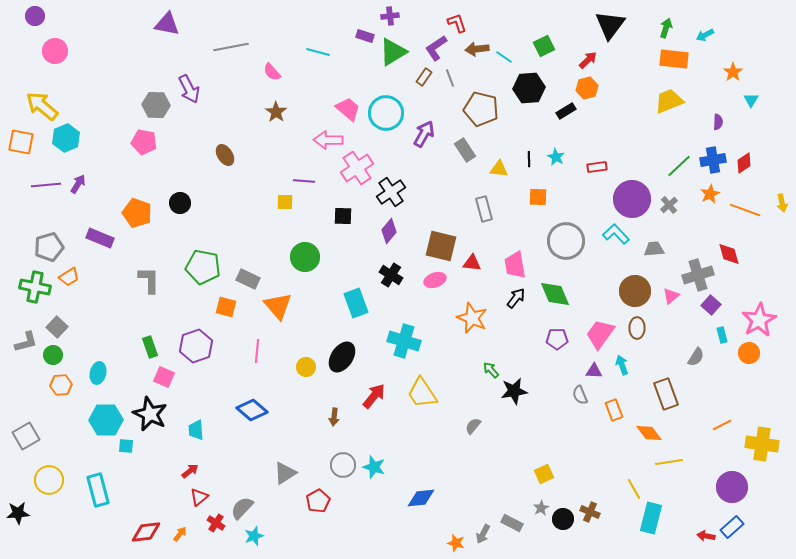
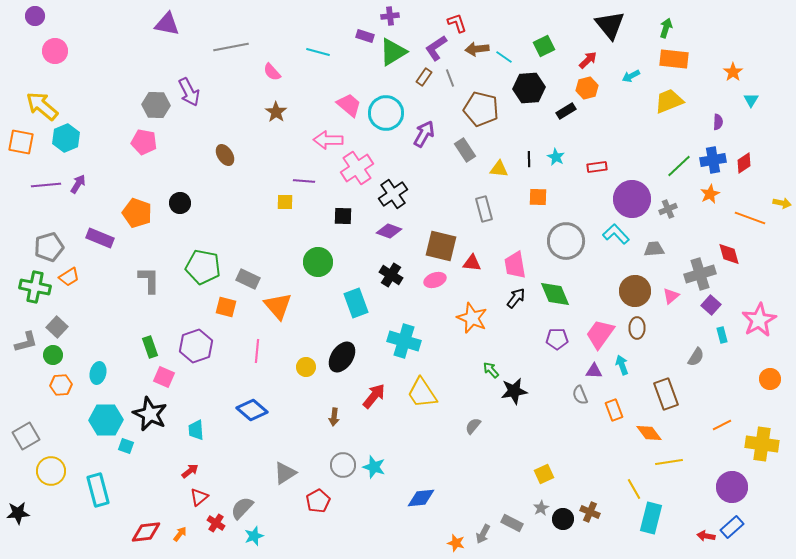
black triangle at (610, 25): rotated 16 degrees counterclockwise
cyan arrow at (705, 35): moved 74 px left, 41 px down
purple arrow at (189, 89): moved 3 px down
pink trapezoid at (348, 109): moved 1 px right, 4 px up
black cross at (391, 192): moved 2 px right, 2 px down
yellow arrow at (782, 203): rotated 66 degrees counterclockwise
gray cross at (669, 205): moved 1 px left, 4 px down; rotated 18 degrees clockwise
orange line at (745, 210): moved 5 px right, 8 px down
purple diamond at (389, 231): rotated 70 degrees clockwise
green circle at (305, 257): moved 13 px right, 5 px down
gray cross at (698, 275): moved 2 px right, 1 px up
orange circle at (749, 353): moved 21 px right, 26 px down
cyan square at (126, 446): rotated 14 degrees clockwise
yellow circle at (49, 480): moved 2 px right, 9 px up
